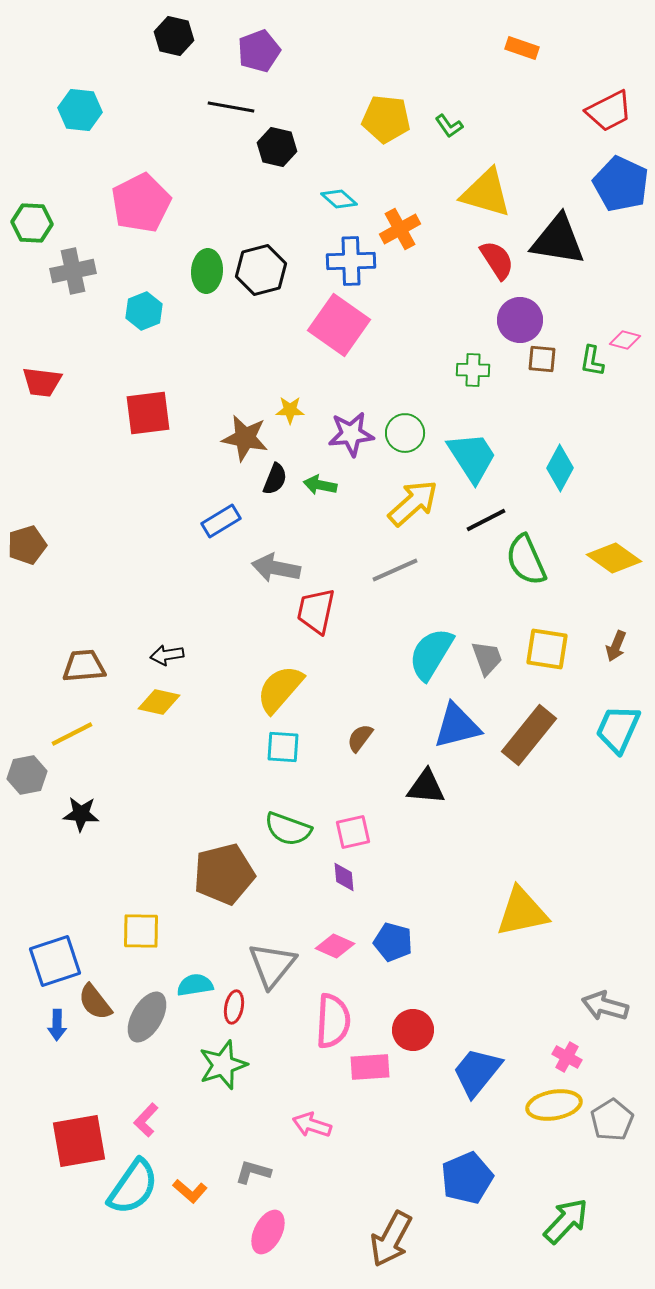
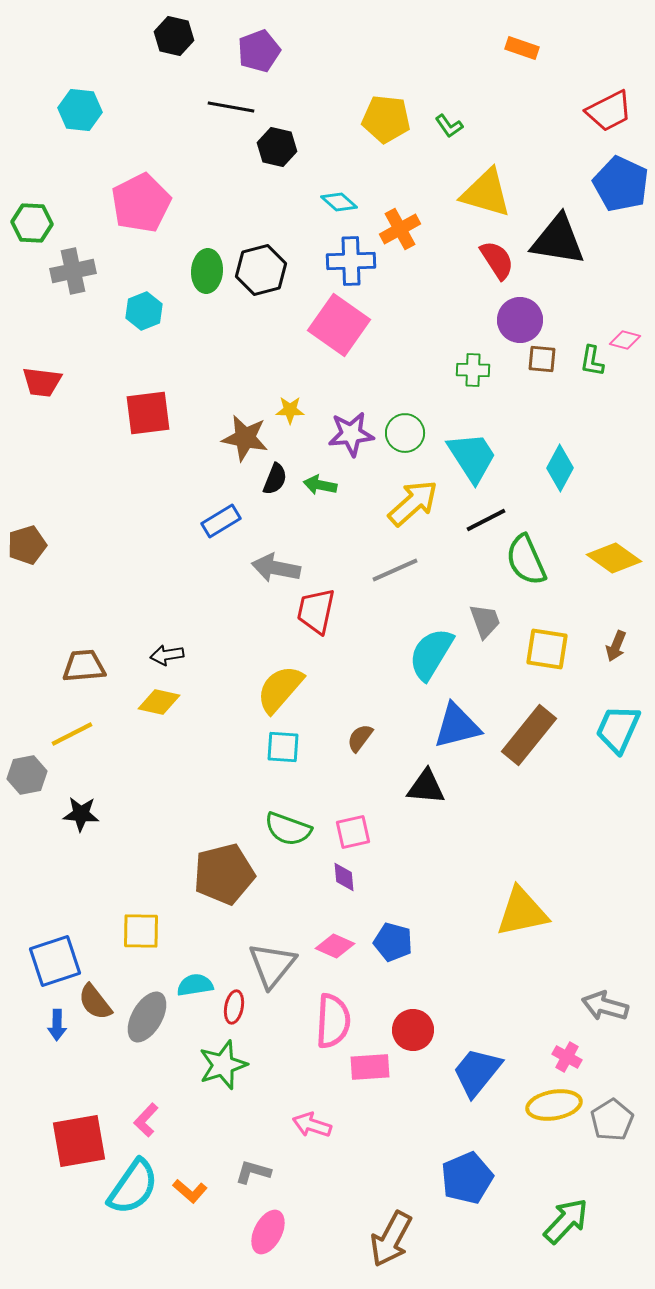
cyan diamond at (339, 199): moved 3 px down
gray trapezoid at (487, 658): moved 2 px left, 37 px up
